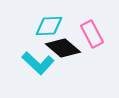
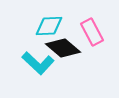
pink rectangle: moved 2 px up
